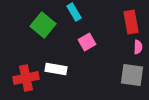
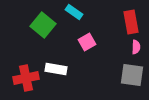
cyan rectangle: rotated 24 degrees counterclockwise
pink semicircle: moved 2 px left
